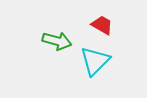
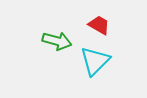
red trapezoid: moved 3 px left
